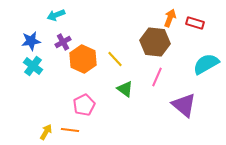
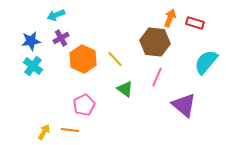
purple cross: moved 2 px left, 4 px up
cyan semicircle: moved 2 px up; rotated 20 degrees counterclockwise
yellow arrow: moved 2 px left
